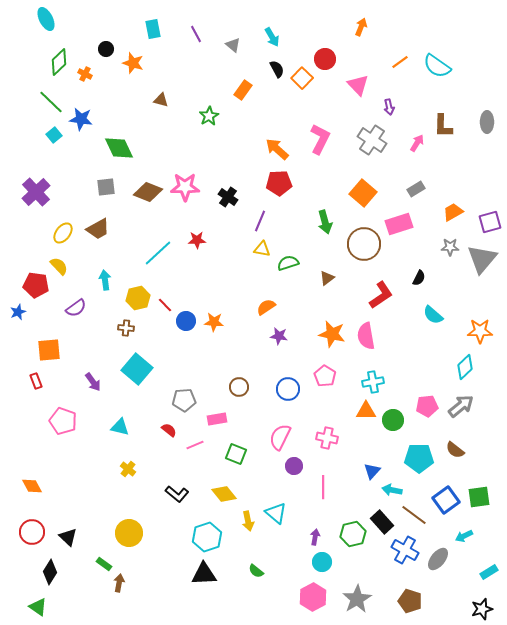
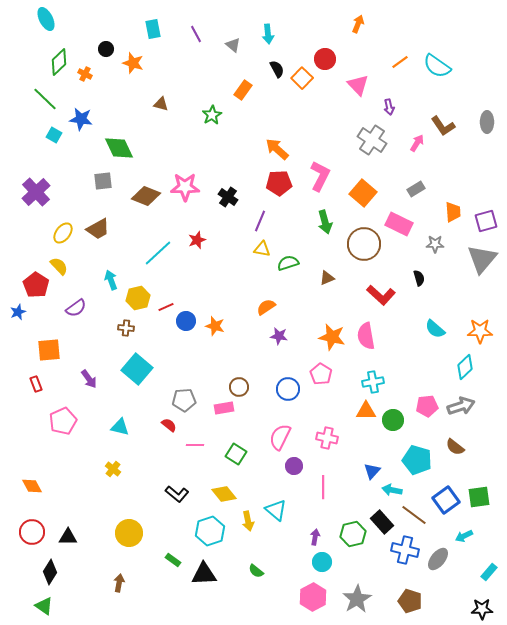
orange arrow at (361, 27): moved 3 px left, 3 px up
cyan arrow at (272, 37): moved 4 px left, 3 px up; rotated 24 degrees clockwise
brown triangle at (161, 100): moved 4 px down
green line at (51, 102): moved 6 px left, 3 px up
green star at (209, 116): moved 3 px right, 1 px up
brown L-shape at (443, 126): rotated 35 degrees counterclockwise
cyan square at (54, 135): rotated 21 degrees counterclockwise
pink L-shape at (320, 139): moved 37 px down
gray square at (106, 187): moved 3 px left, 6 px up
brown diamond at (148, 192): moved 2 px left, 4 px down
orange trapezoid at (453, 212): rotated 115 degrees clockwise
purple square at (490, 222): moved 4 px left, 1 px up
pink rectangle at (399, 224): rotated 44 degrees clockwise
red star at (197, 240): rotated 18 degrees counterclockwise
gray star at (450, 247): moved 15 px left, 3 px up
brown triangle at (327, 278): rotated 14 degrees clockwise
black semicircle at (419, 278): rotated 42 degrees counterclockwise
cyan arrow at (105, 280): moved 6 px right; rotated 12 degrees counterclockwise
red pentagon at (36, 285): rotated 25 degrees clockwise
red L-shape at (381, 295): rotated 76 degrees clockwise
red line at (165, 305): moved 1 px right, 2 px down; rotated 70 degrees counterclockwise
cyan semicircle at (433, 315): moved 2 px right, 14 px down
orange star at (214, 322): moved 1 px right, 4 px down; rotated 12 degrees clockwise
orange star at (332, 334): moved 3 px down
pink pentagon at (325, 376): moved 4 px left, 2 px up
red rectangle at (36, 381): moved 3 px down
purple arrow at (93, 382): moved 4 px left, 3 px up
gray arrow at (461, 406): rotated 20 degrees clockwise
pink rectangle at (217, 419): moved 7 px right, 11 px up
pink pentagon at (63, 421): rotated 28 degrees clockwise
red semicircle at (169, 430): moved 5 px up
pink line at (195, 445): rotated 24 degrees clockwise
brown semicircle at (455, 450): moved 3 px up
green square at (236, 454): rotated 10 degrees clockwise
cyan pentagon at (419, 458): moved 2 px left, 2 px down; rotated 16 degrees clockwise
yellow cross at (128, 469): moved 15 px left
cyan triangle at (276, 513): moved 3 px up
black triangle at (68, 537): rotated 42 degrees counterclockwise
cyan hexagon at (207, 537): moved 3 px right, 6 px up
blue cross at (405, 550): rotated 16 degrees counterclockwise
green rectangle at (104, 564): moved 69 px right, 4 px up
cyan rectangle at (489, 572): rotated 18 degrees counterclockwise
green triangle at (38, 607): moved 6 px right, 1 px up
black star at (482, 609): rotated 15 degrees clockwise
